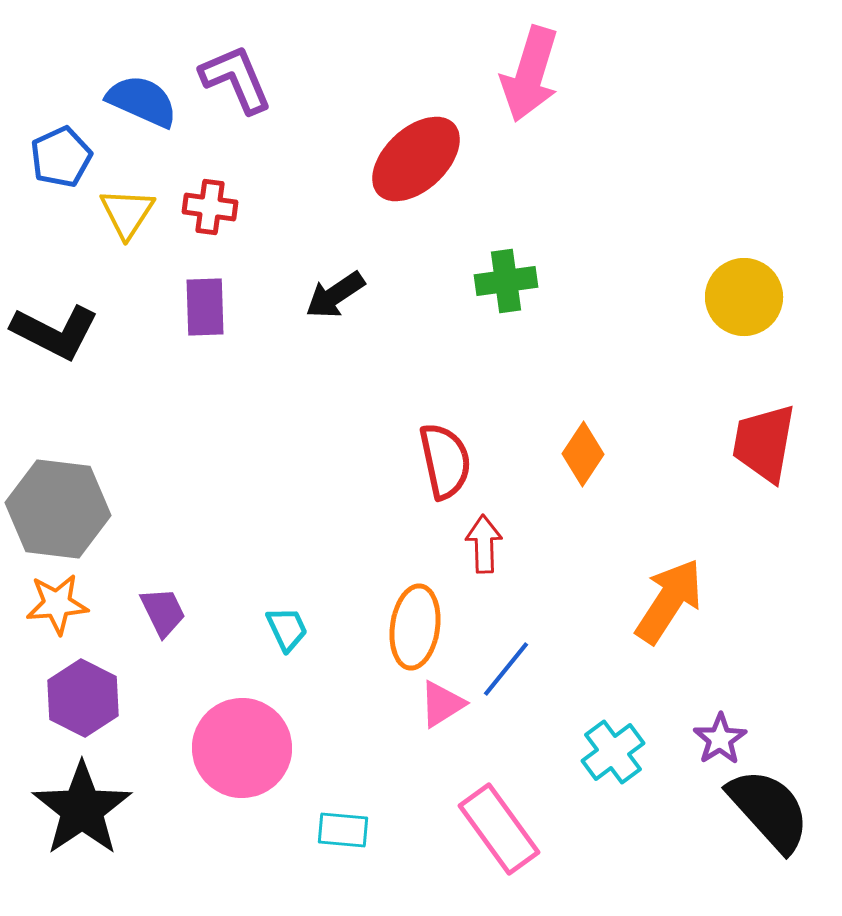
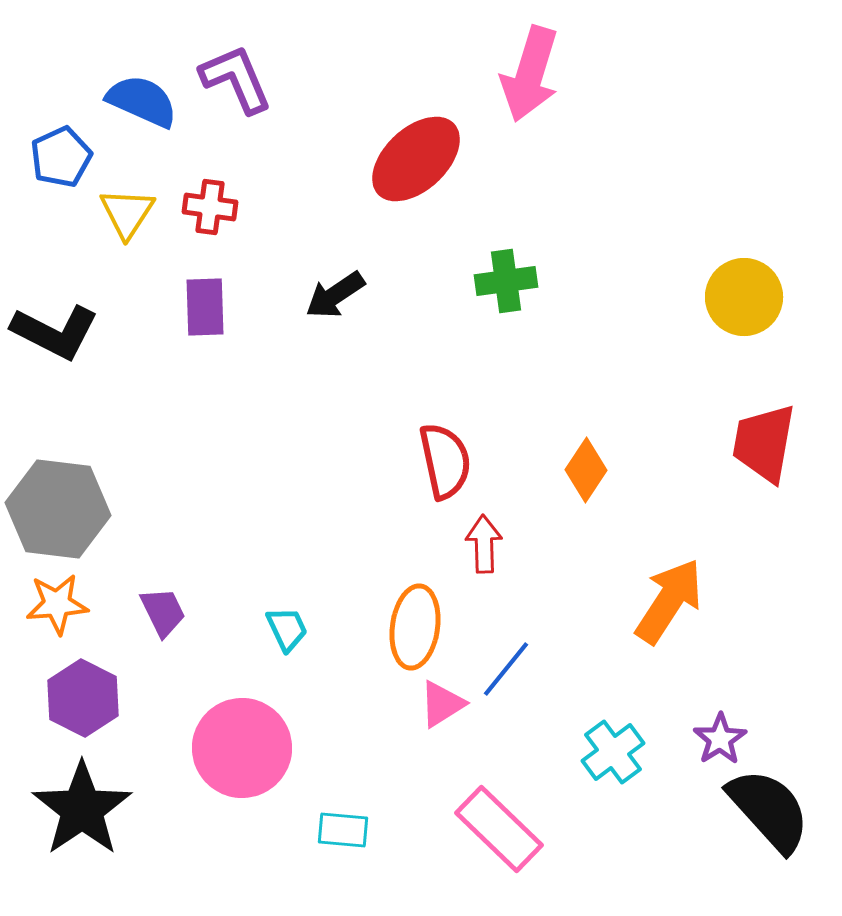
orange diamond: moved 3 px right, 16 px down
pink rectangle: rotated 10 degrees counterclockwise
